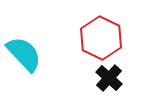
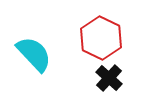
cyan semicircle: moved 10 px right
